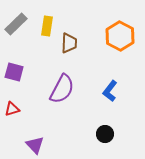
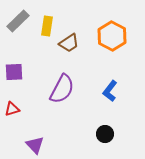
gray rectangle: moved 2 px right, 3 px up
orange hexagon: moved 8 px left
brown trapezoid: rotated 55 degrees clockwise
purple square: rotated 18 degrees counterclockwise
